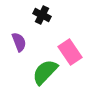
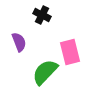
pink rectangle: rotated 20 degrees clockwise
